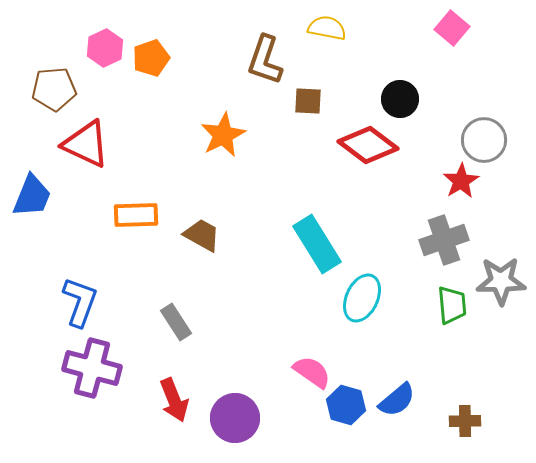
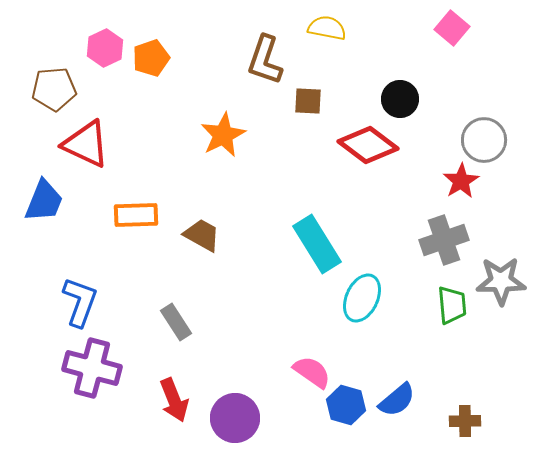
blue trapezoid: moved 12 px right, 5 px down
